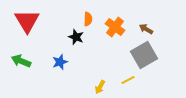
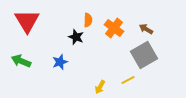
orange semicircle: moved 1 px down
orange cross: moved 1 px left, 1 px down
